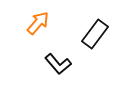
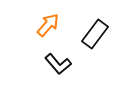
orange arrow: moved 10 px right, 2 px down
